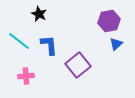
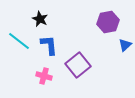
black star: moved 1 px right, 5 px down
purple hexagon: moved 1 px left, 1 px down
blue triangle: moved 9 px right, 1 px down
pink cross: moved 18 px right; rotated 21 degrees clockwise
